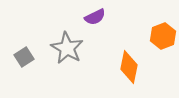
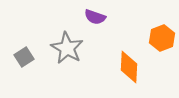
purple semicircle: rotated 45 degrees clockwise
orange hexagon: moved 1 px left, 2 px down
orange diamond: rotated 8 degrees counterclockwise
